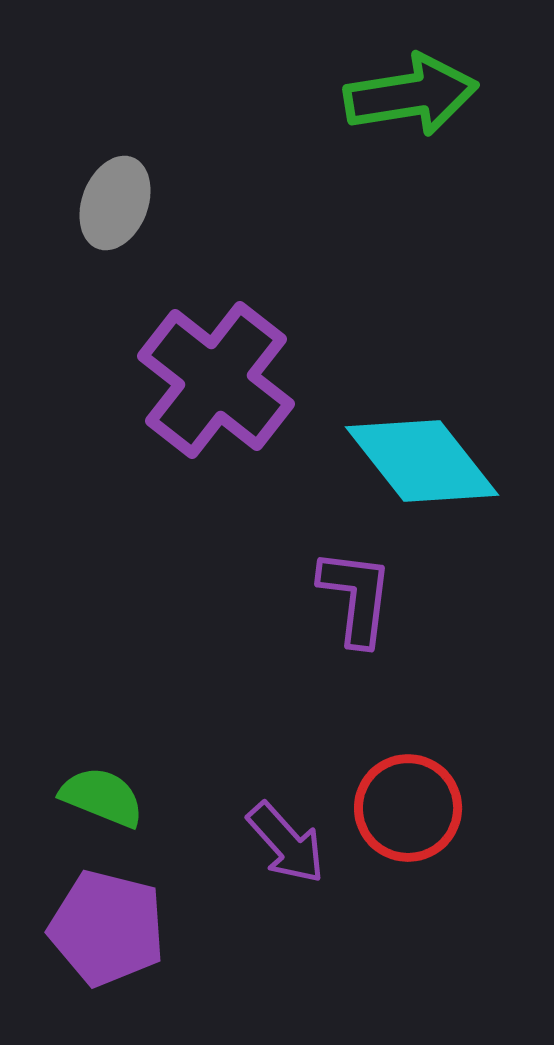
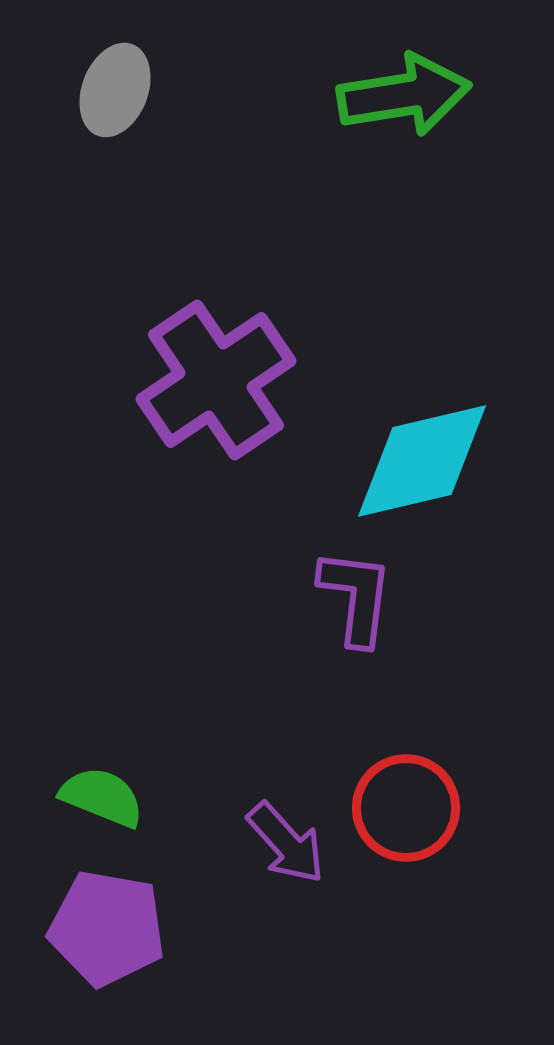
green arrow: moved 7 px left
gray ellipse: moved 113 px up
purple cross: rotated 18 degrees clockwise
cyan diamond: rotated 65 degrees counterclockwise
red circle: moved 2 px left
purple pentagon: rotated 4 degrees counterclockwise
